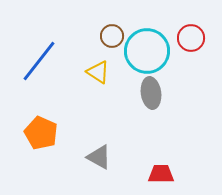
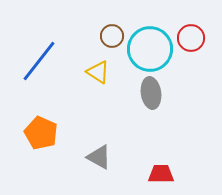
cyan circle: moved 3 px right, 2 px up
